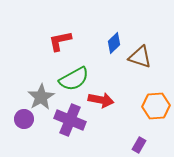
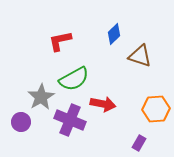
blue diamond: moved 9 px up
brown triangle: moved 1 px up
red arrow: moved 2 px right, 4 px down
orange hexagon: moved 3 px down
purple circle: moved 3 px left, 3 px down
purple rectangle: moved 2 px up
